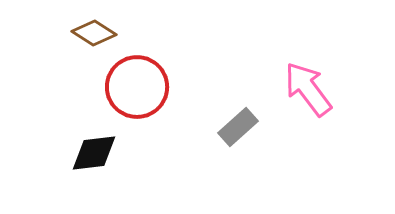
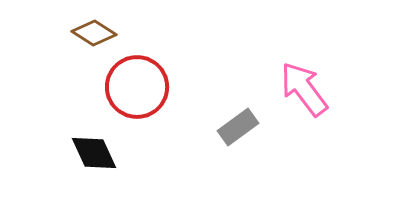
pink arrow: moved 4 px left
gray rectangle: rotated 6 degrees clockwise
black diamond: rotated 72 degrees clockwise
